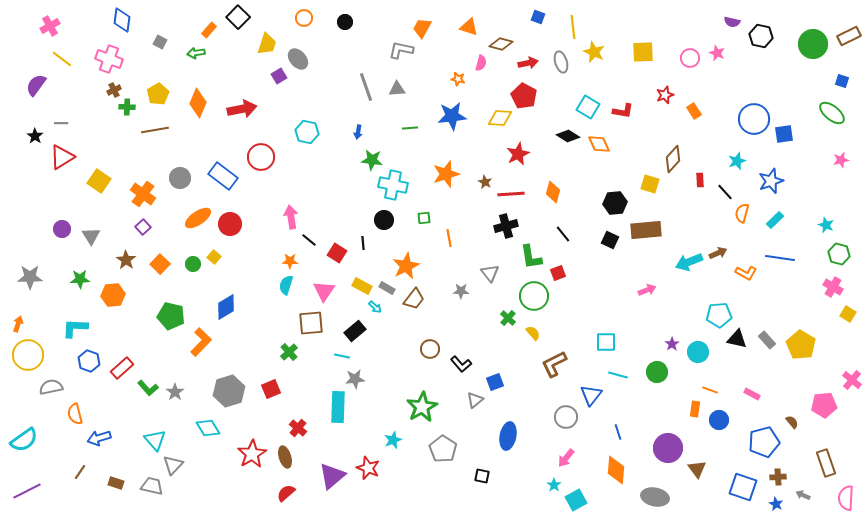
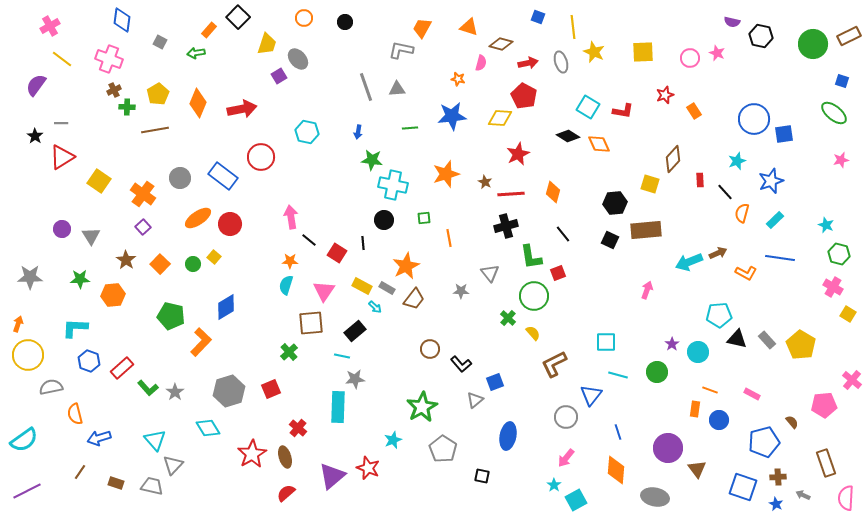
green ellipse at (832, 113): moved 2 px right
pink arrow at (647, 290): rotated 48 degrees counterclockwise
